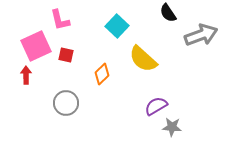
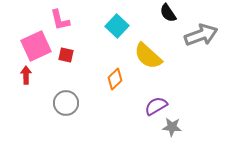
yellow semicircle: moved 5 px right, 3 px up
orange diamond: moved 13 px right, 5 px down
